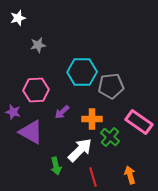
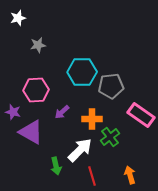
pink rectangle: moved 2 px right, 7 px up
green cross: rotated 12 degrees clockwise
red line: moved 1 px left, 1 px up
